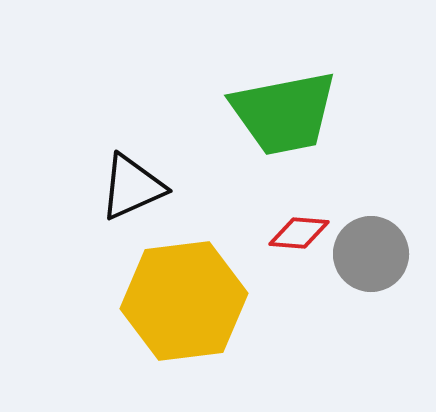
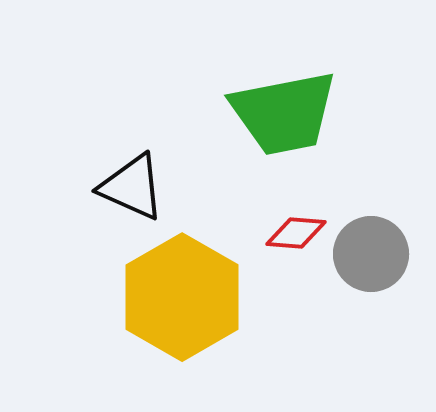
black triangle: rotated 48 degrees clockwise
red diamond: moved 3 px left
yellow hexagon: moved 2 px left, 4 px up; rotated 23 degrees counterclockwise
